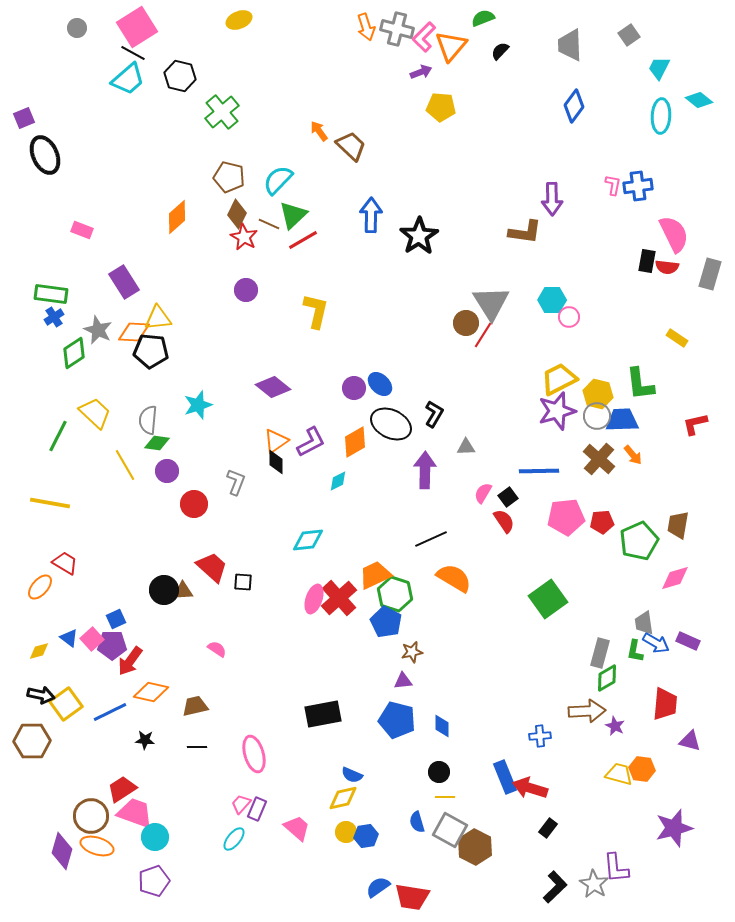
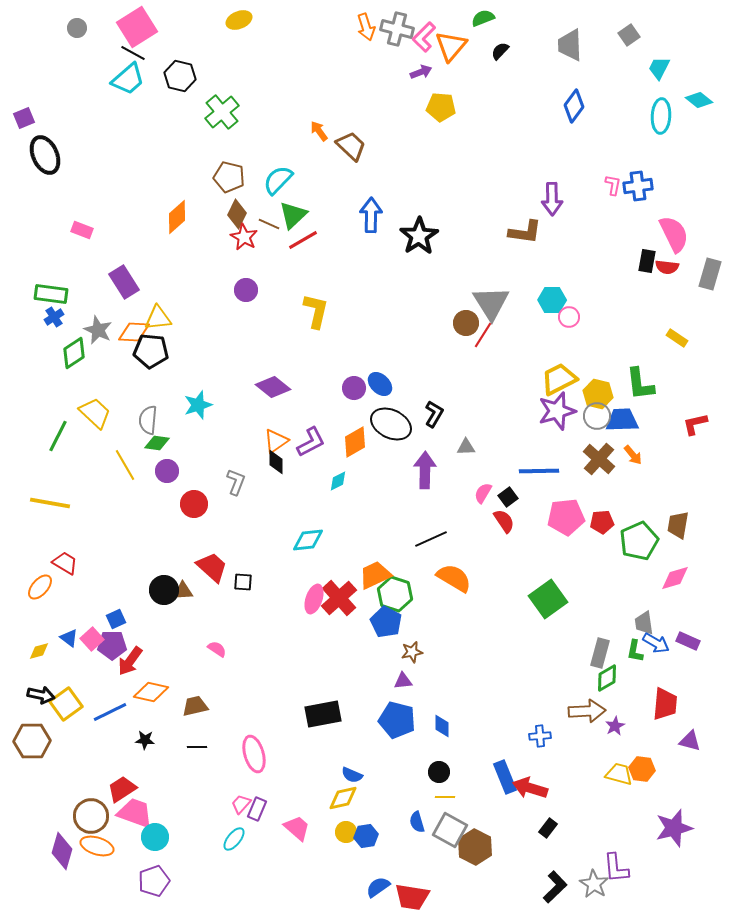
purple star at (615, 726): rotated 18 degrees clockwise
